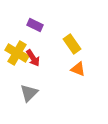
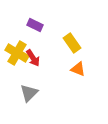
yellow rectangle: moved 1 px up
